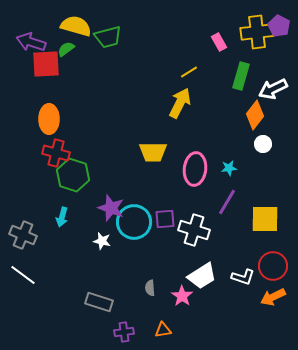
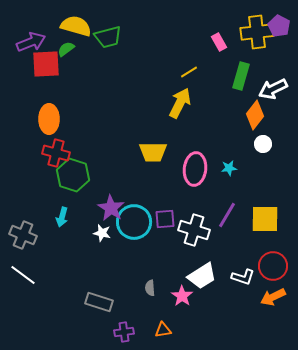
purple arrow: rotated 140 degrees clockwise
purple line: moved 13 px down
purple star: rotated 12 degrees clockwise
white star: moved 8 px up
